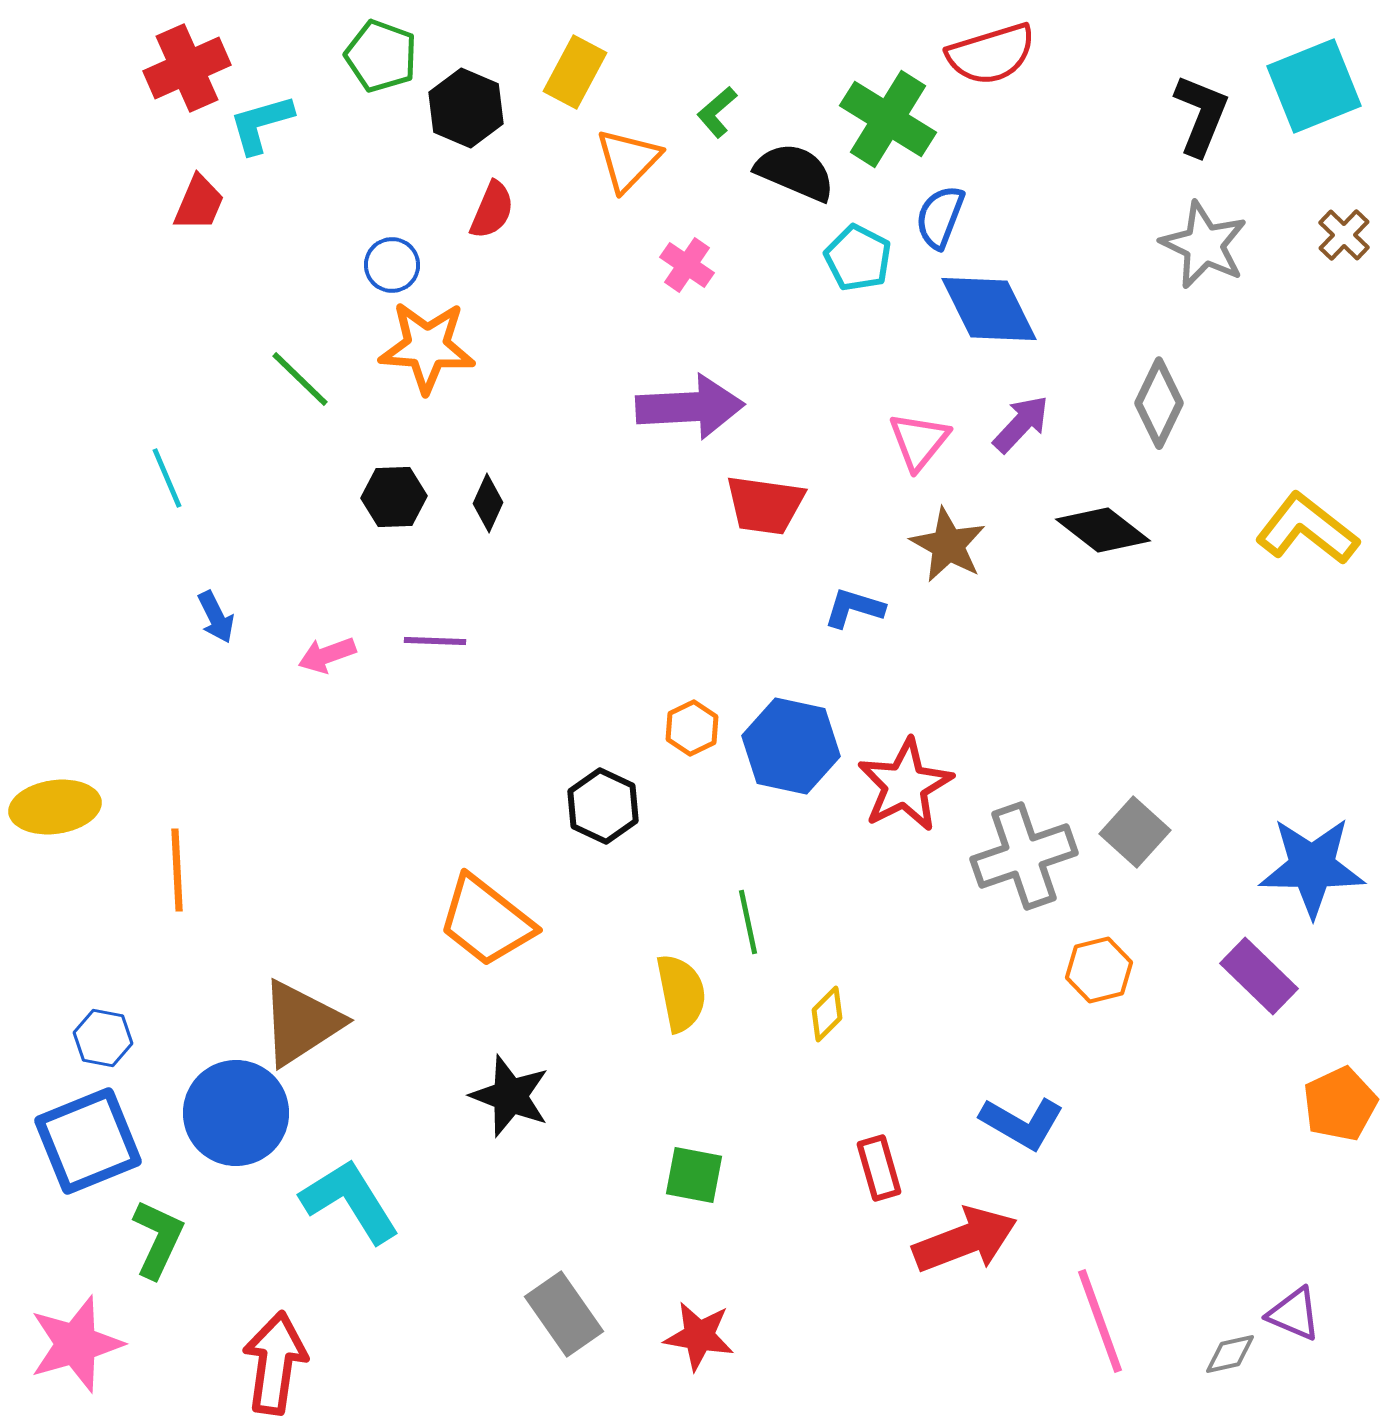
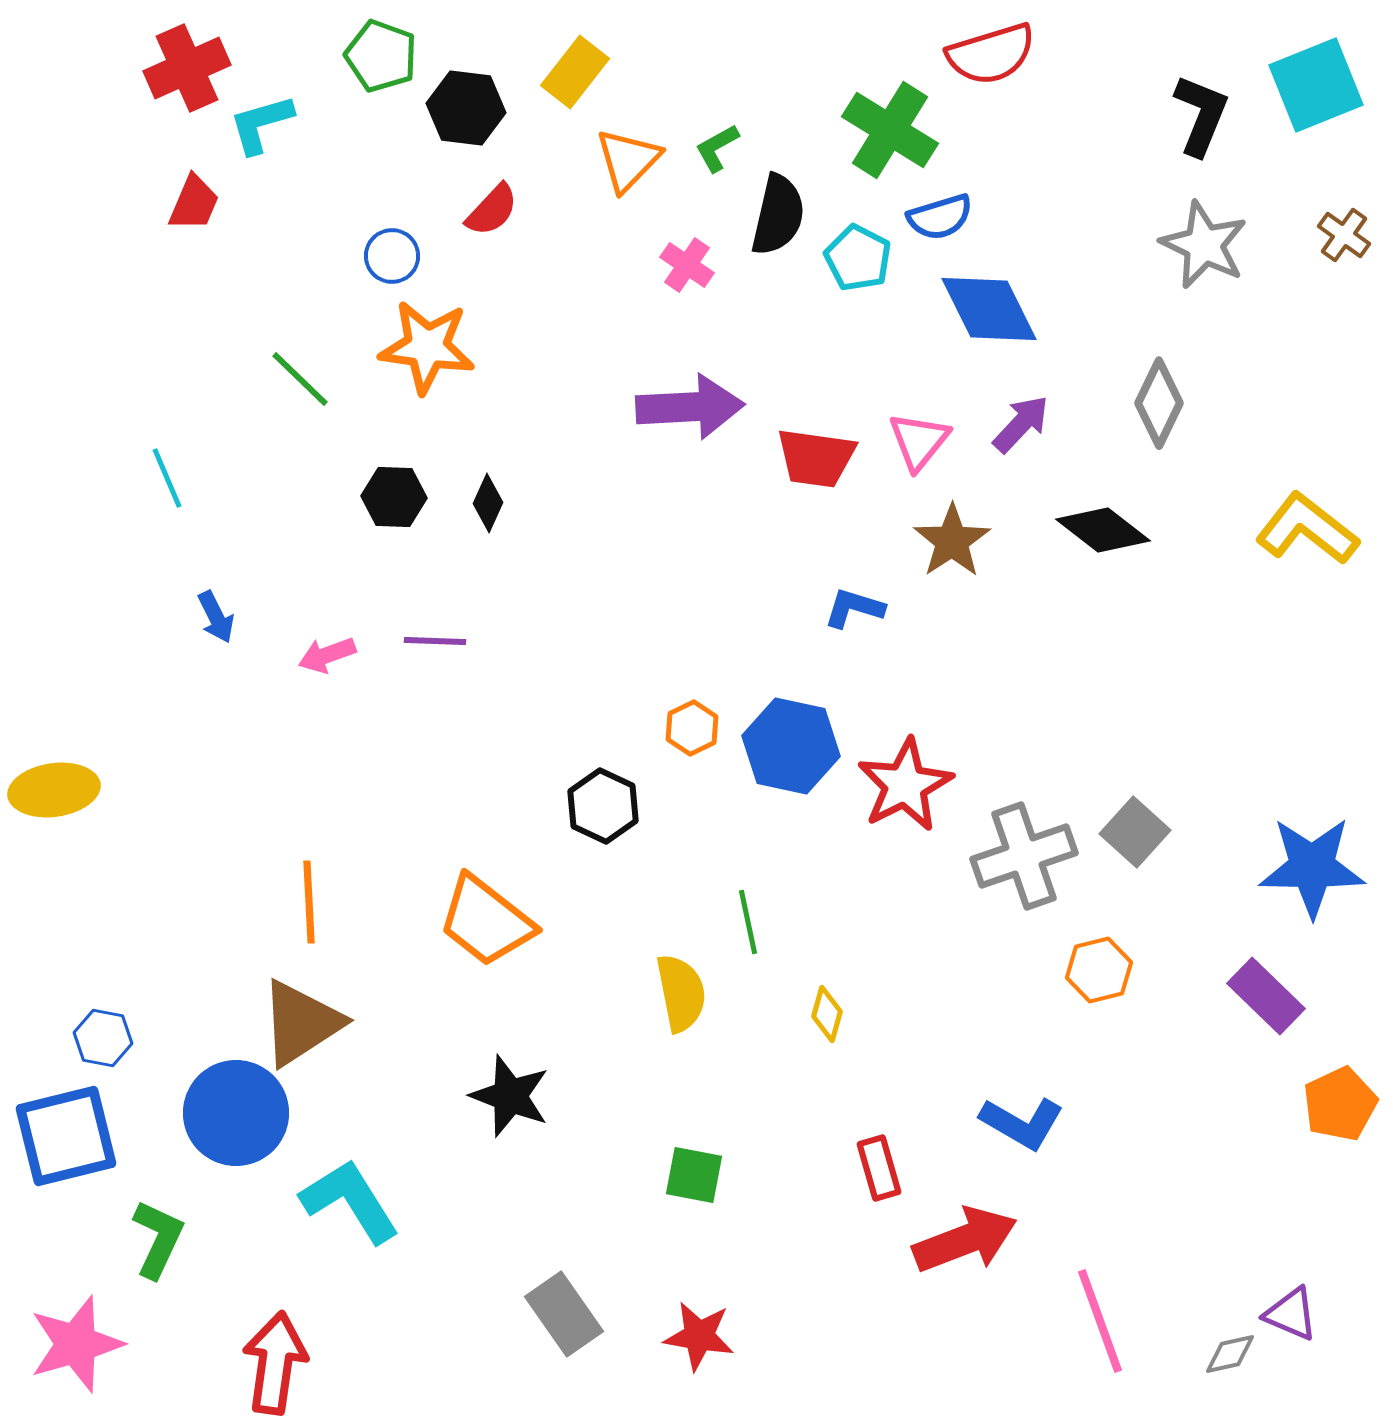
yellow rectangle at (575, 72): rotated 10 degrees clockwise
cyan square at (1314, 86): moved 2 px right, 1 px up
black hexagon at (466, 108): rotated 16 degrees counterclockwise
green L-shape at (717, 112): moved 36 px down; rotated 12 degrees clockwise
green cross at (888, 119): moved 2 px right, 11 px down
black semicircle at (795, 172): moved 17 px left, 43 px down; rotated 80 degrees clockwise
red trapezoid at (199, 203): moved 5 px left
red semicircle at (492, 210): rotated 20 degrees clockwise
blue semicircle at (940, 217): rotated 128 degrees counterclockwise
brown cross at (1344, 235): rotated 8 degrees counterclockwise
blue circle at (392, 265): moved 9 px up
orange star at (427, 347): rotated 4 degrees clockwise
black hexagon at (394, 497): rotated 4 degrees clockwise
red trapezoid at (765, 505): moved 51 px right, 47 px up
brown star at (948, 545): moved 4 px right, 4 px up; rotated 10 degrees clockwise
yellow ellipse at (55, 807): moved 1 px left, 17 px up
orange line at (177, 870): moved 132 px right, 32 px down
purple rectangle at (1259, 976): moved 7 px right, 20 px down
yellow diamond at (827, 1014): rotated 30 degrees counterclockwise
blue square at (88, 1141): moved 22 px left, 5 px up; rotated 8 degrees clockwise
purple triangle at (1294, 1314): moved 3 px left
